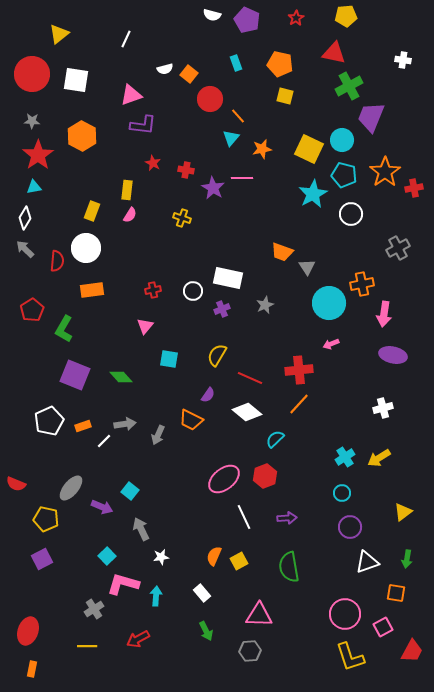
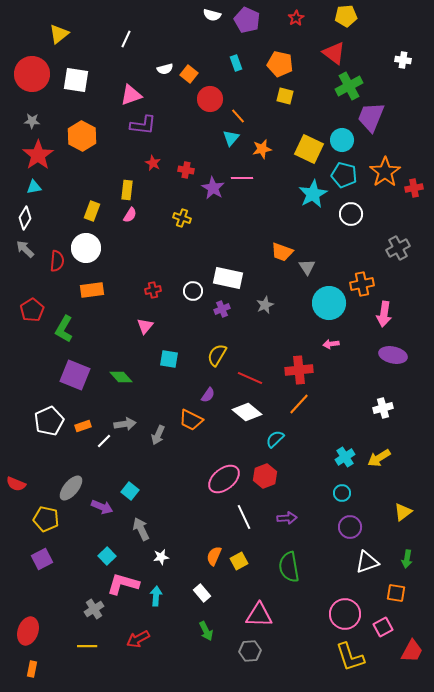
red triangle at (334, 53): rotated 25 degrees clockwise
pink arrow at (331, 344): rotated 14 degrees clockwise
